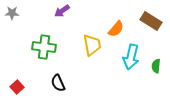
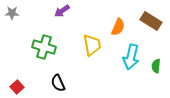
orange semicircle: moved 2 px right, 2 px up; rotated 18 degrees counterclockwise
green cross: rotated 10 degrees clockwise
